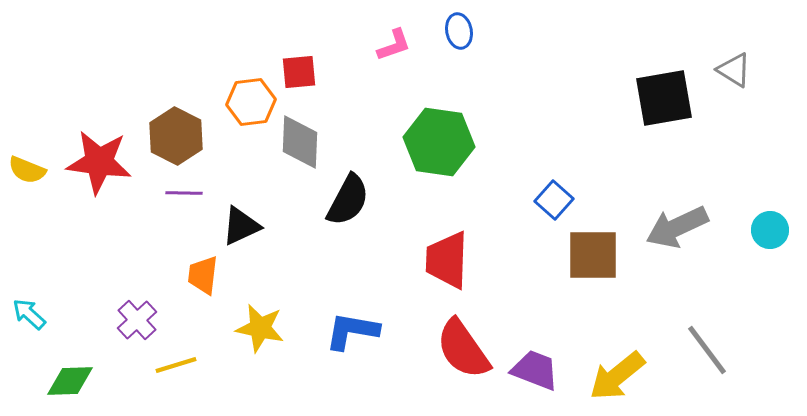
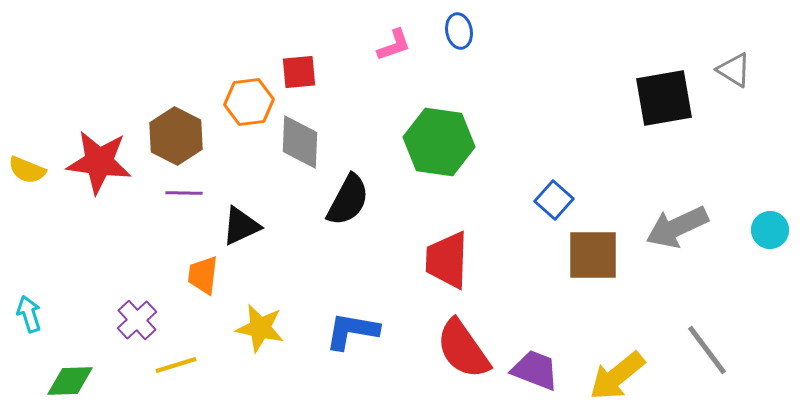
orange hexagon: moved 2 px left
cyan arrow: rotated 30 degrees clockwise
